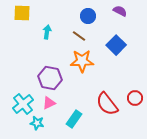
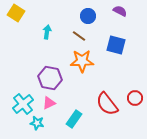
yellow square: moved 6 px left; rotated 30 degrees clockwise
blue square: rotated 30 degrees counterclockwise
